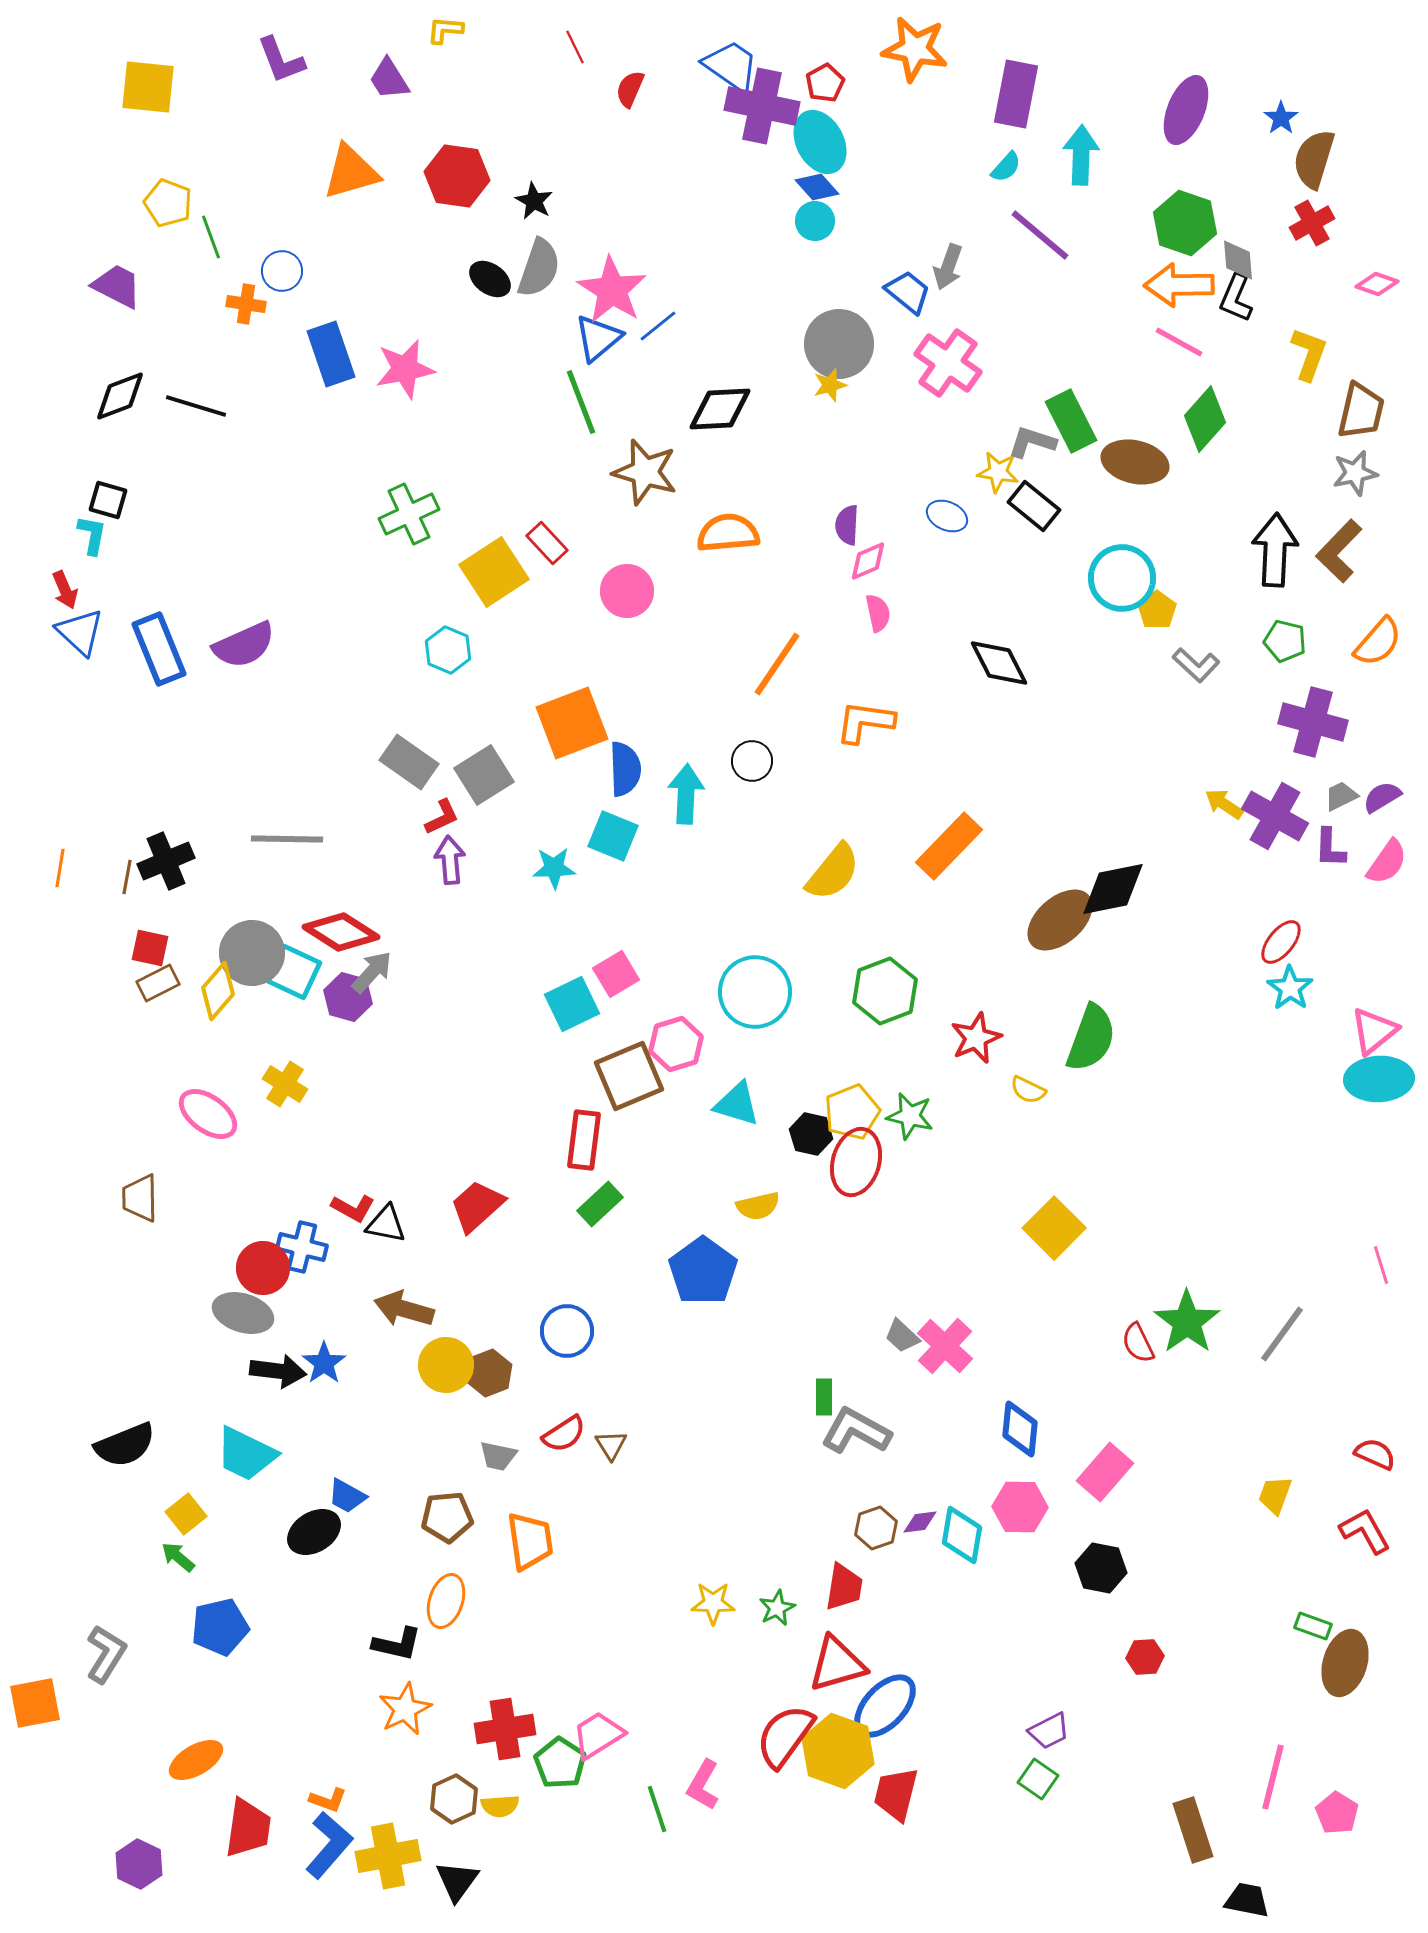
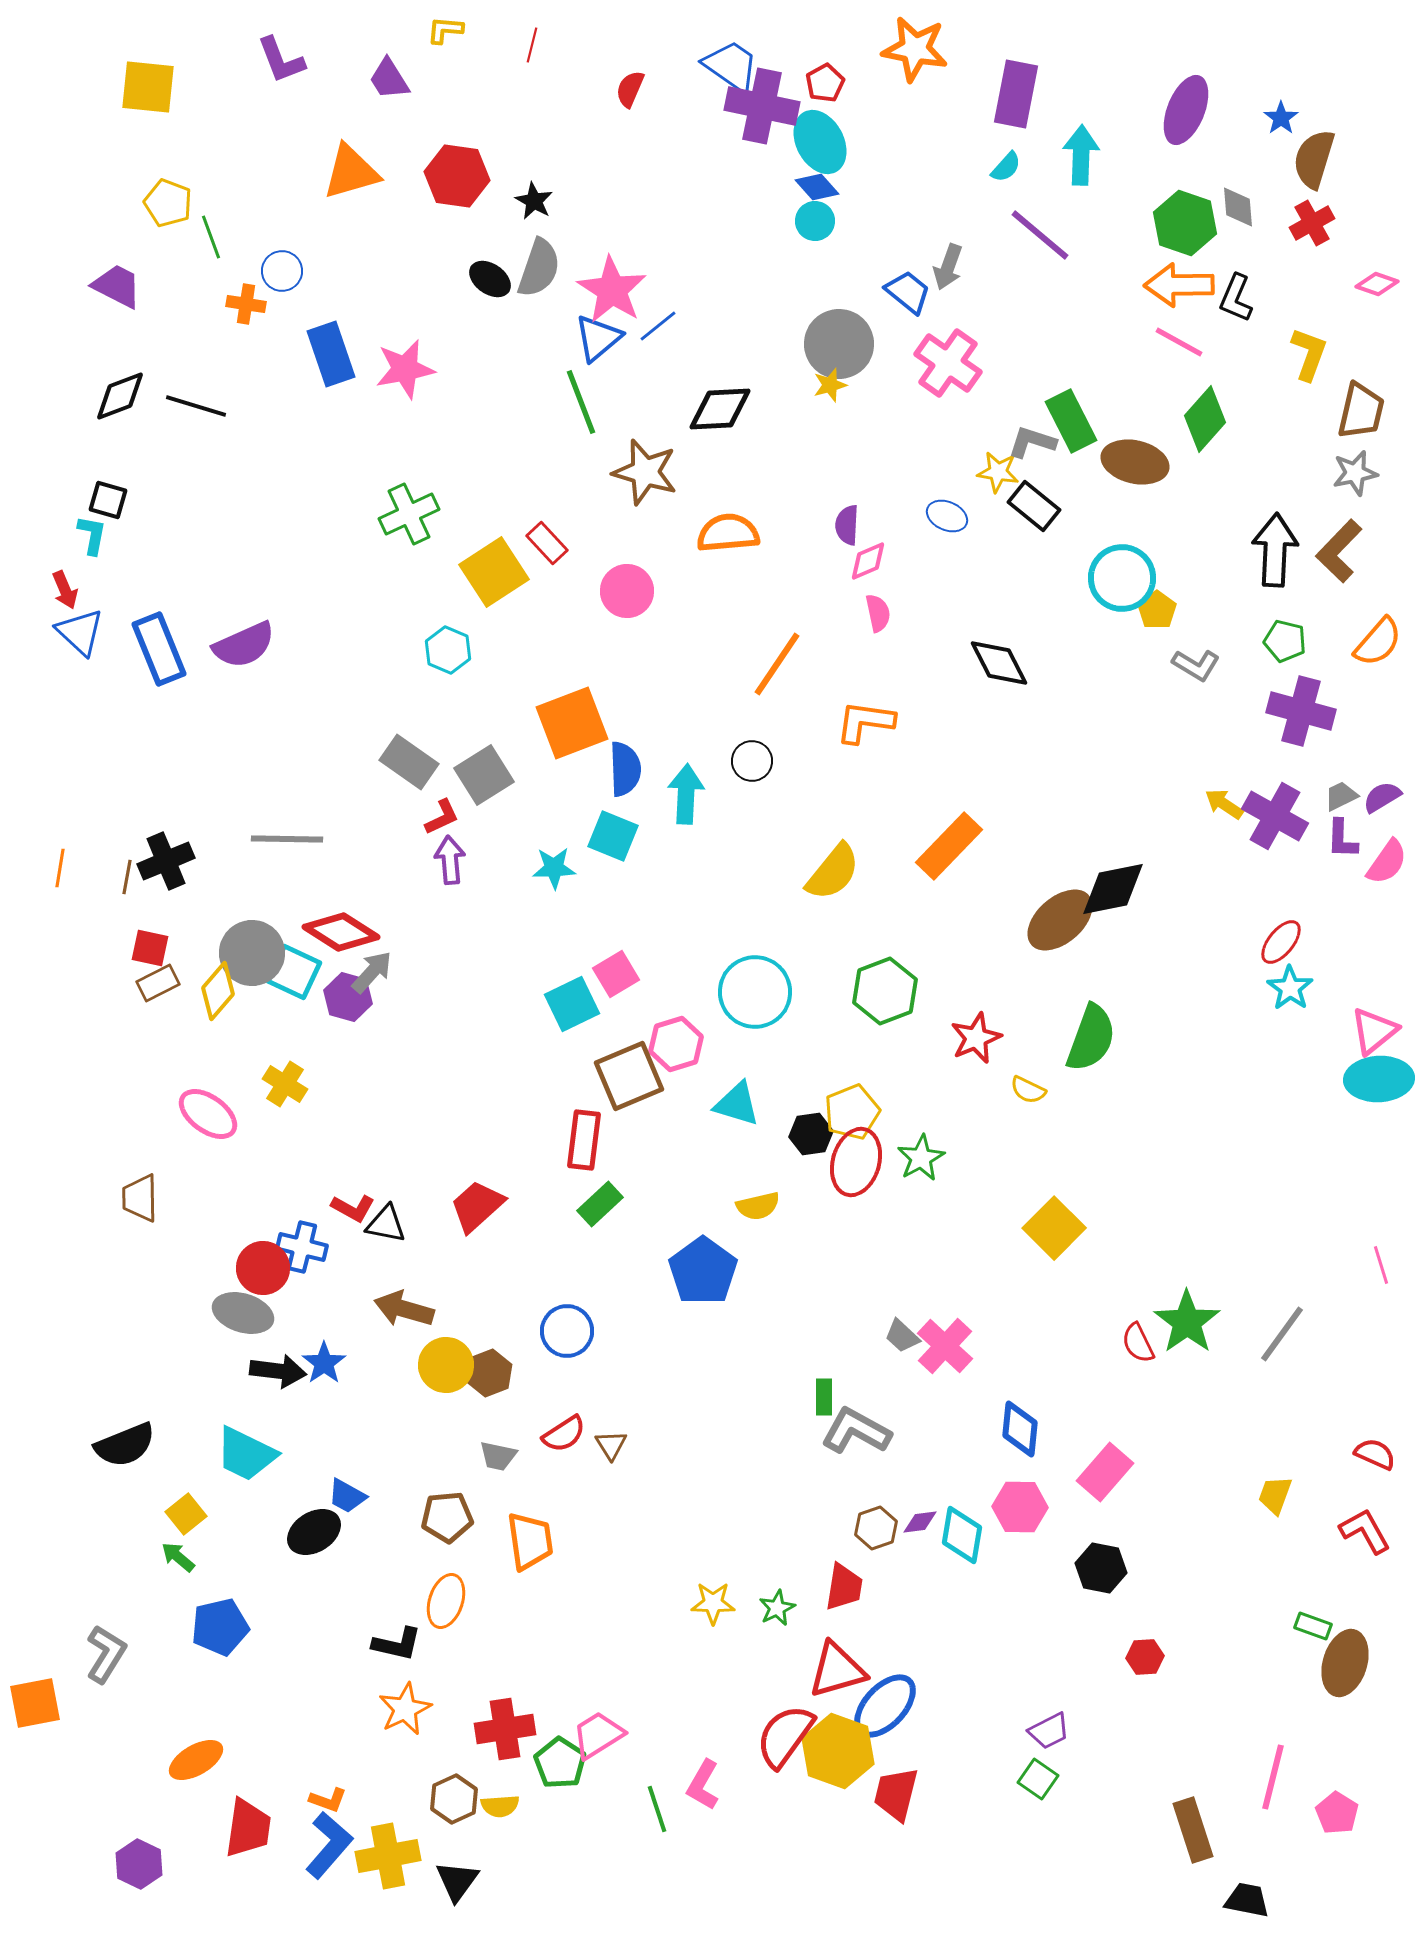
red line at (575, 47): moved 43 px left, 2 px up; rotated 40 degrees clockwise
gray diamond at (1238, 260): moved 53 px up
gray L-shape at (1196, 665): rotated 12 degrees counterclockwise
purple cross at (1313, 722): moved 12 px left, 11 px up
purple L-shape at (1330, 848): moved 12 px right, 9 px up
green star at (910, 1116): moved 11 px right, 42 px down; rotated 30 degrees clockwise
black hexagon at (811, 1134): rotated 21 degrees counterclockwise
red triangle at (837, 1664): moved 6 px down
